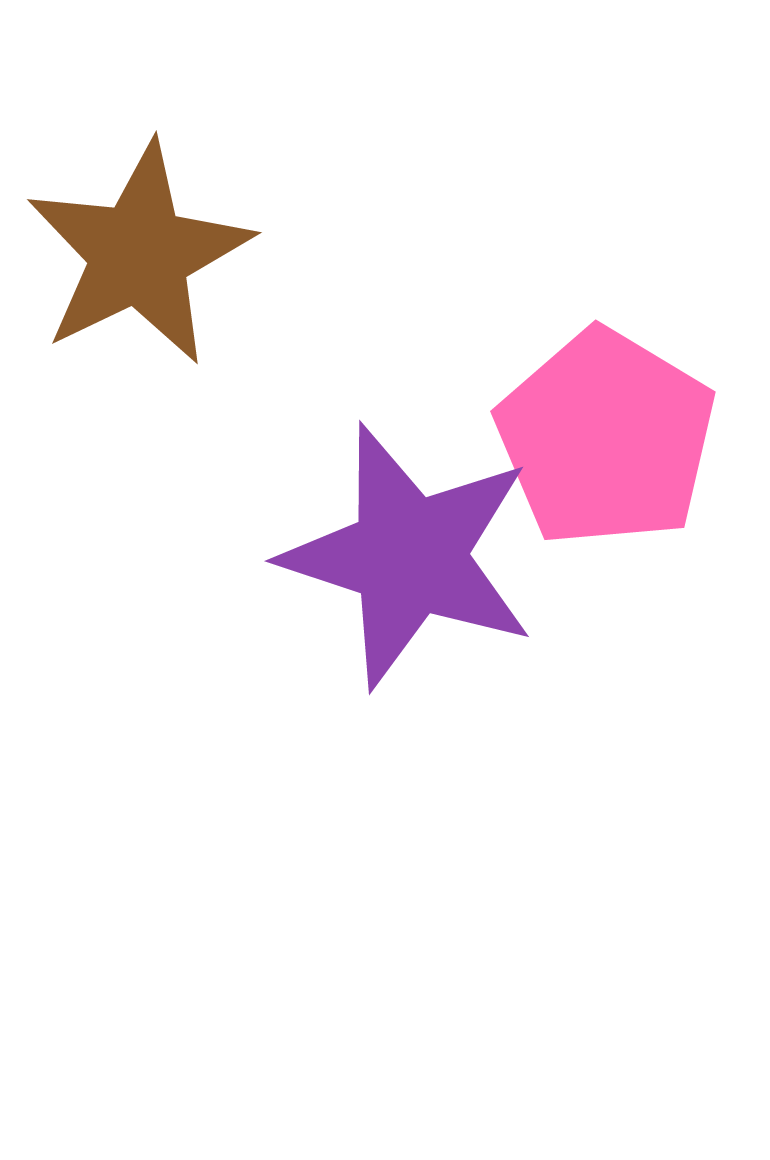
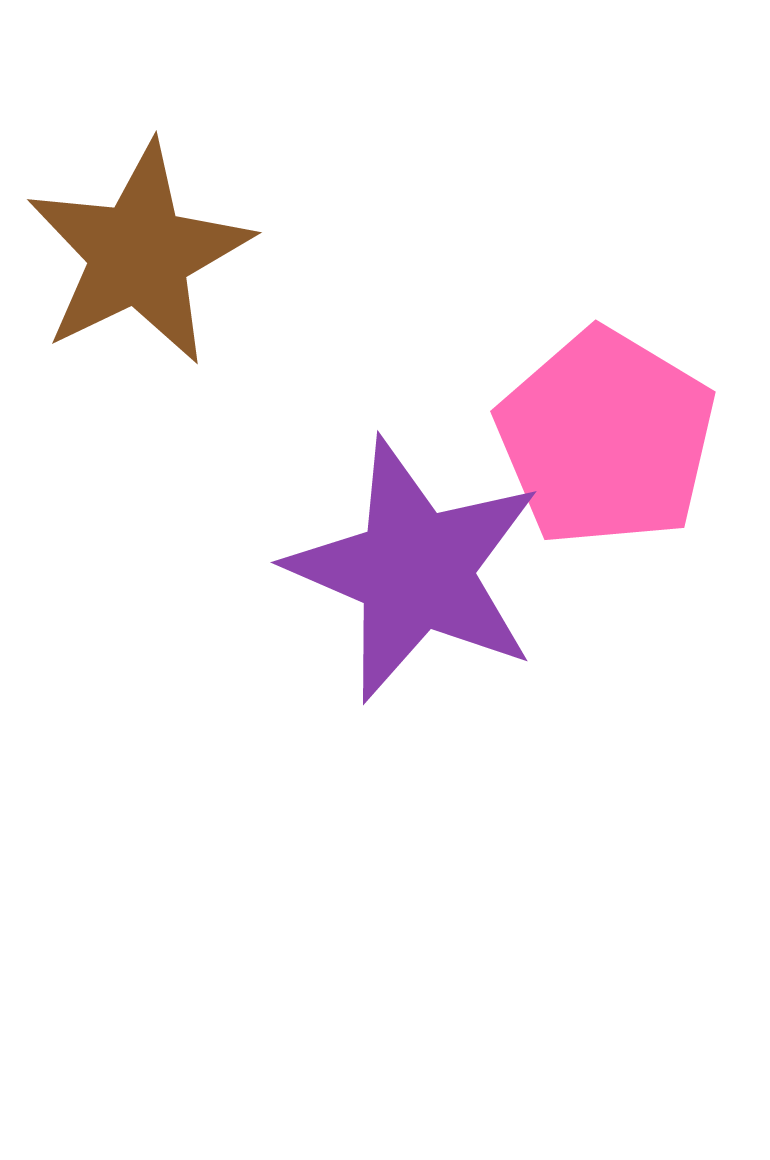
purple star: moved 6 px right, 14 px down; rotated 5 degrees clockwise
